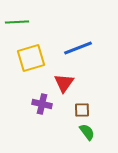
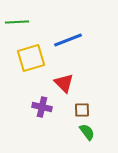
blue line: moved 10 px left, 8 px up
red triangle: rotated 20 degrees counterclockwise
purple cross: moved 3 px down
